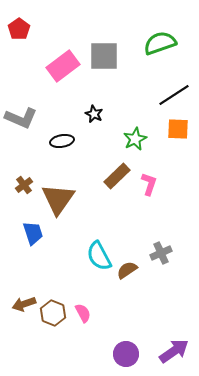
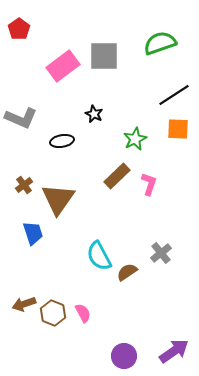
gray cross: rotated 15 degrees counterclockwise
brown semicircle: moved 2 px down
purple circle: moved 2 px left, 2 px down
